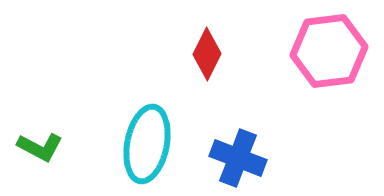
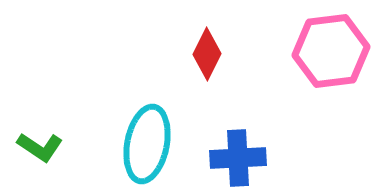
pink hexagon: moved 2 px right
green L-shape: rotated 6 degrees clockwise
blue cross: rotated 24 degrees counterclockwise
